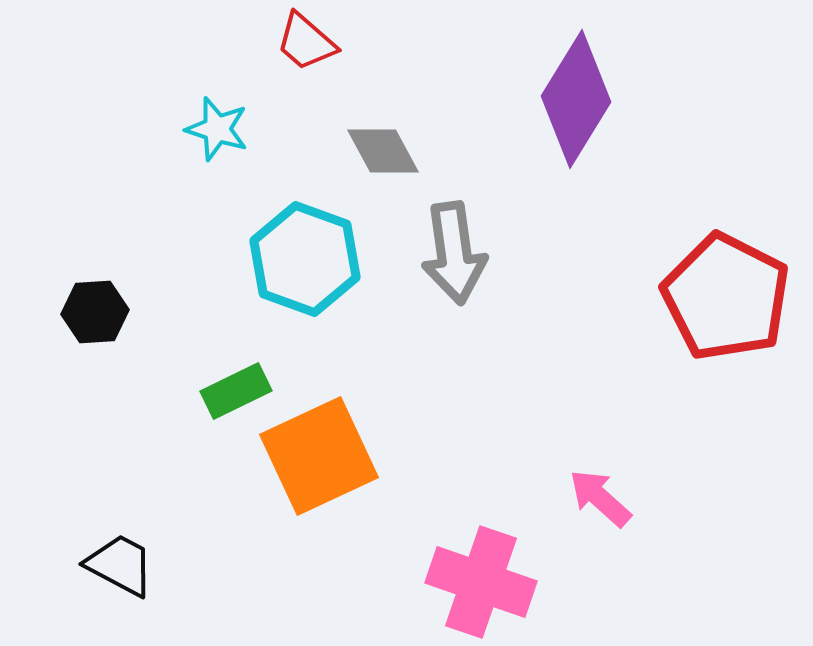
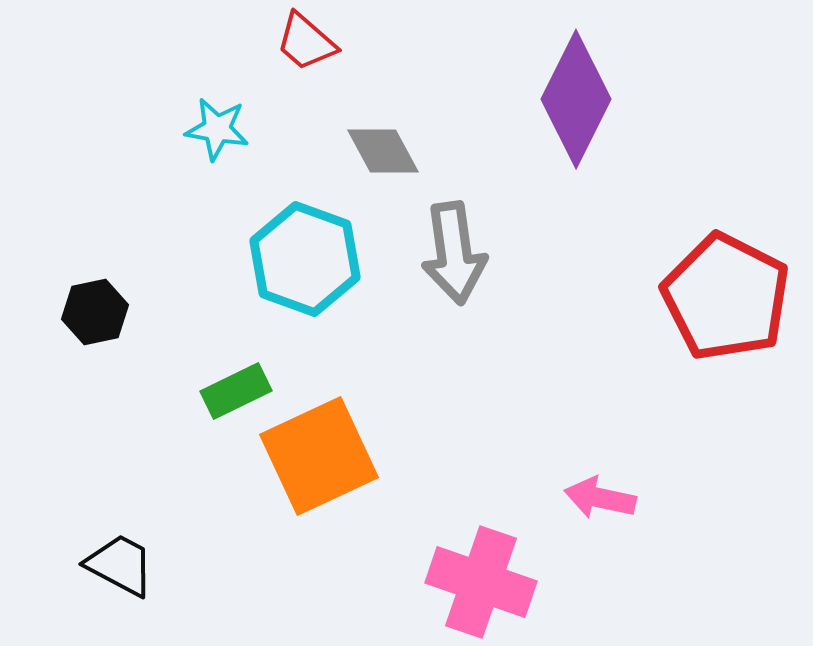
purple diamond: rotated 5 degrees counterclockwise
cyan star: rotated 8 degrees counterclockwise
black hexagon: rotated 8 degrees counterclockwise
pink arrow: rotated 30 degrees counterclockwise
